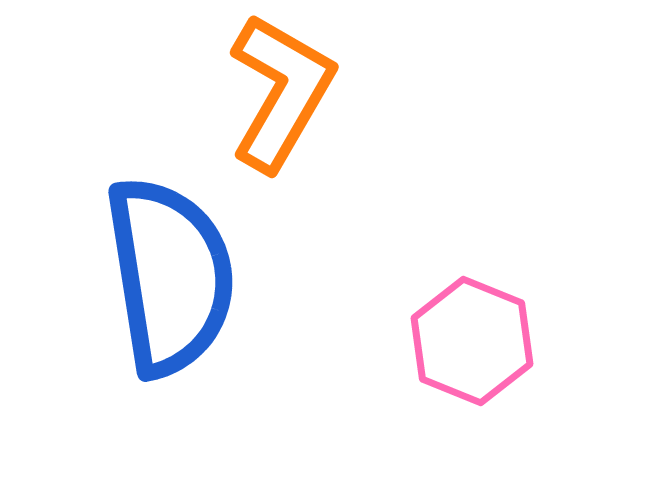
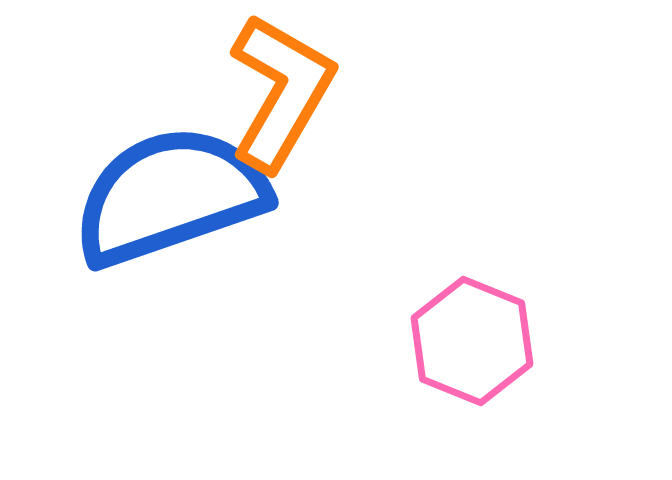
blue semicircle: moved 80 px up; rotated 100 degrees counterclockwise
